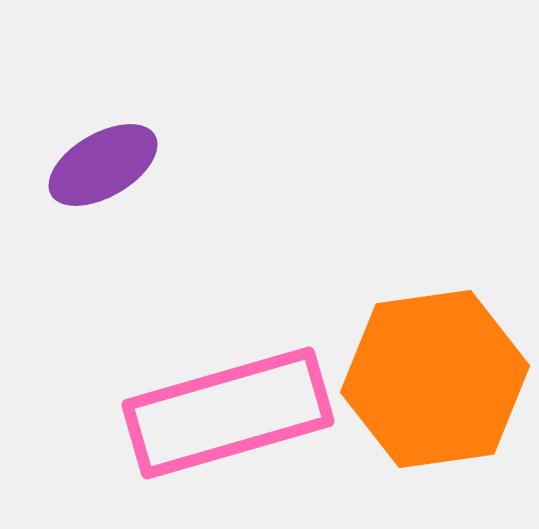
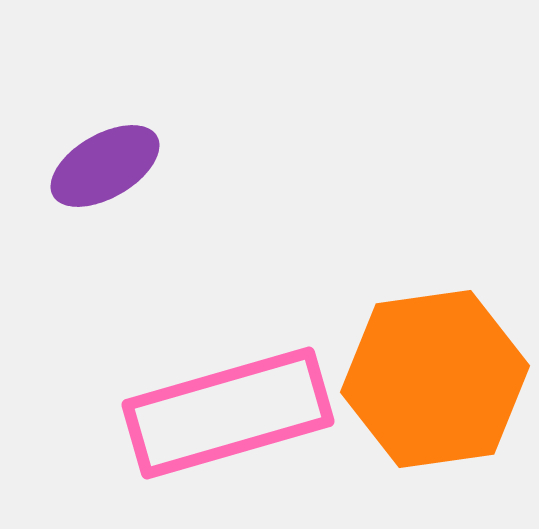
purple ellipse: moved 2 px right, 1 px down
